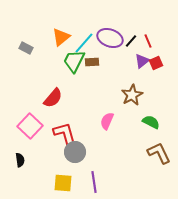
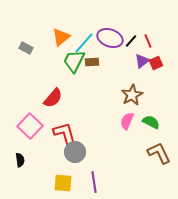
pink semicircle: moved 20 px right
